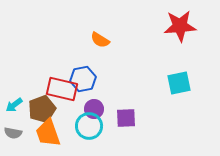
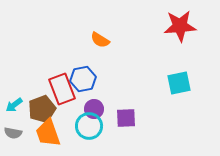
red rectangle: rotated 56 degrees clockwise
